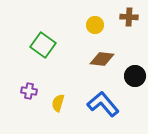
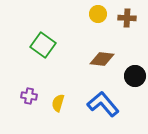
brown cross: moved 2 px left, 1 px down
yellow circle: moved 3 px right, 11 px up
purple cross: moved 5 px down
